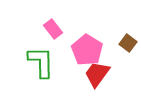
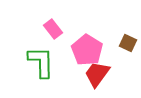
brown square: rotated 12 degrees counterclockwise
